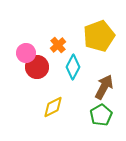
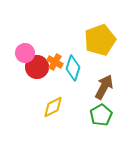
yellow pentagon: moved 1 px right, 4 px down
orange cross: moved 3 px left, 17 px down; rotated 21 degrees counterclockwise
pink circle: moved 1 px left
cyan diamond: moved 1 px down; rotated 10 degrees counterclockwise
